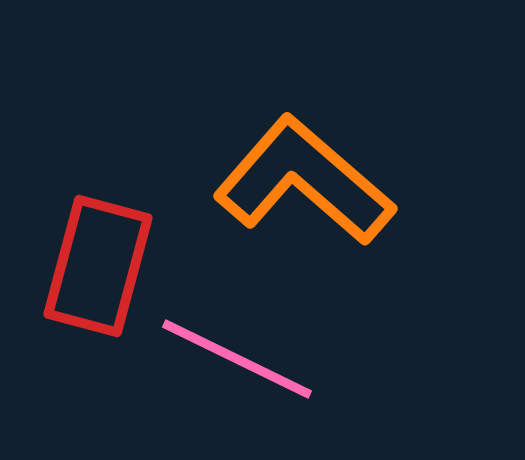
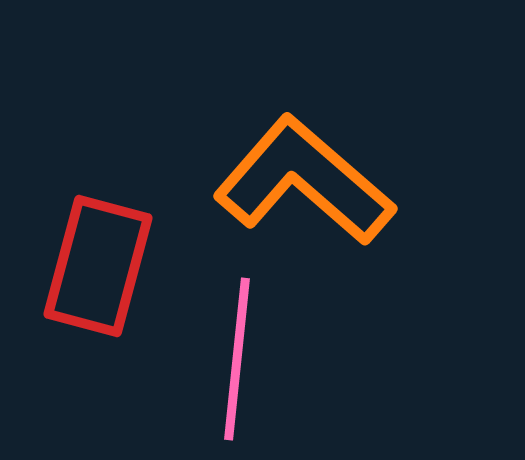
pink line: rotated 70 degrees clockwise
